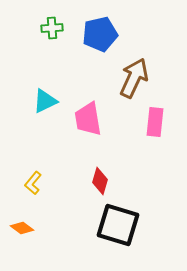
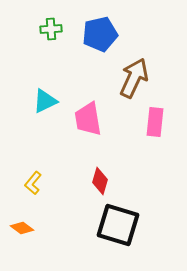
green cross: moved 1 px left, 1 px down
